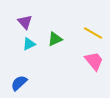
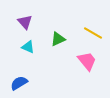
green triangle: moved 3 px right
cyan triangle: moved 1 px left, 3 px down; rotated 48 degrees clockwise
pink trapezoid: moved 7 px left
blue semicircle: rotated 12 degrees clockwise
